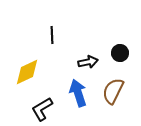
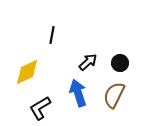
black line: rotated 12 degrees clockwise
black circle: moved 10 px down
black arrow: rotated 30 degrees counterclockwise
brown semicircle: moved 1 px right, 4 px down
black L-shape: moved 2 px left, 1 px up
